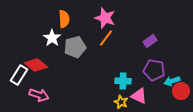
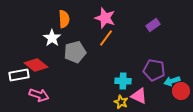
purple rectangle: moved 3 px right, 16 px up
gray pentagon: moved 5 px down
white rectangle: rotated 48 degrees clockwise
